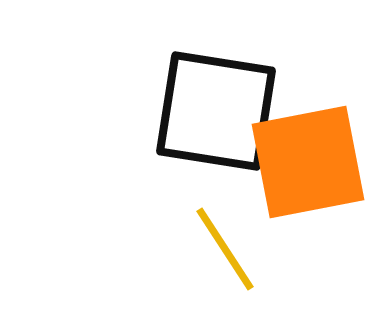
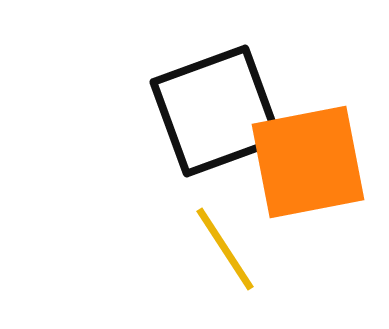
black square: rotated 29 degrees counterclockwise
